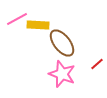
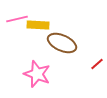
pink line: rotated 15 degrees clockwise
brown ellipse: rotated 28 degrees counterclockwise
pink star: moved 25 px left
